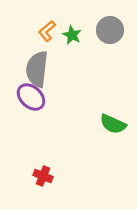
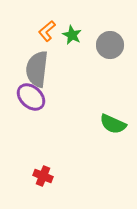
gray circle: moved 15 px down
